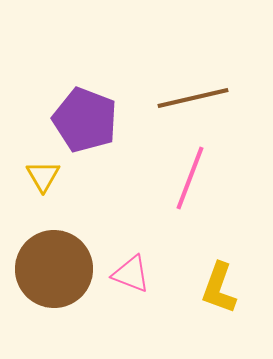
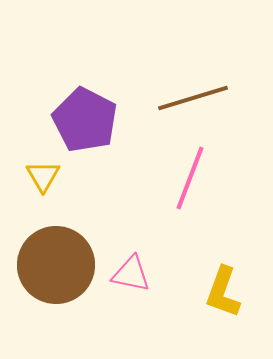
brown line: rotated 4 degrees counterclockwise
purple pentagon: rotated 6 degrees clockwise
brown circle: moved 2 px right, 4 px up
pink triangle: rotated 9 degrees counterclockwise
yellow L-shape: moved 4 px right, 4 px down
